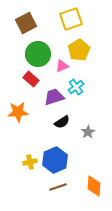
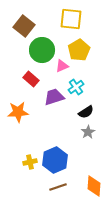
yellow square: rotated 25 degrees clockwise
brown square: moved 2 px left, 3 px down; rotated 25 degrees counterclockwise
green circle: moved 4 px right, 4 px up
black semicircle: moved 24 px right, 10 px up
